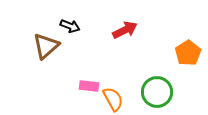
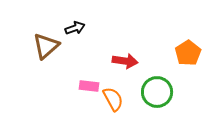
black arrow: moved 5 px right, 2 px down; rotated 42 degrees counterclockwise
red arrow: moved 31 px down; rotated 35 degrees clockwise
